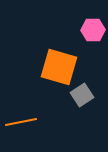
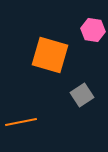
pink hexagon: rotated 10 degrees clockwise
orange square: moved 9 px left, 12 px up
